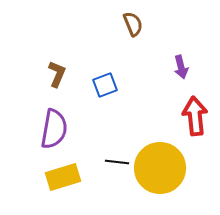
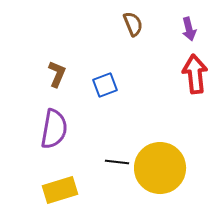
purple arrow: moved 8 px right, 38 px up
red arrow: moved 42 px up
yellow rectangle: moved 3 px left, 13 px down
